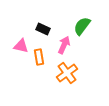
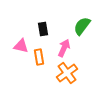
black rectangle: rotated 56 degrees clockwise
pink arrow: moved 3 px down
